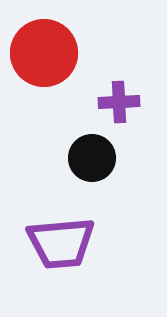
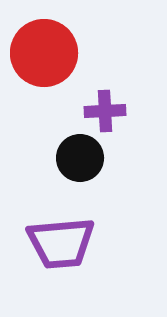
purple cross: moved 14 px left, 9 px down
black circle: moved 12 px left
